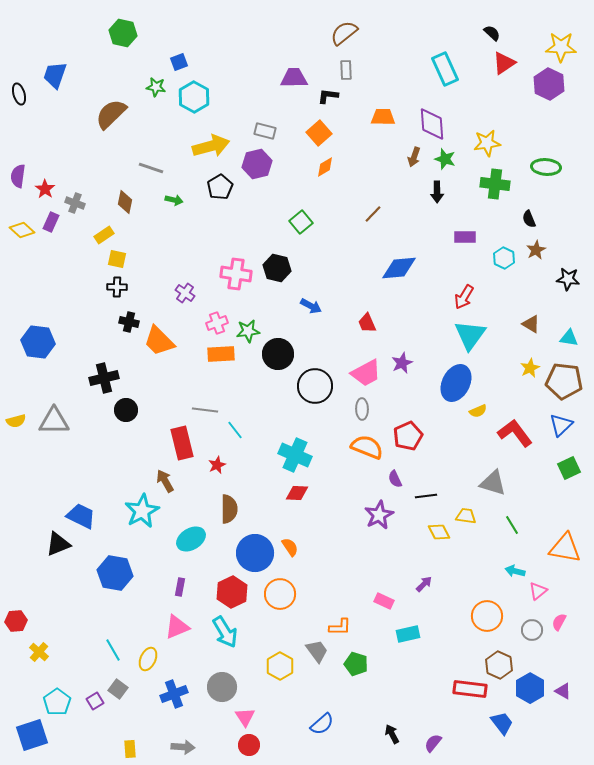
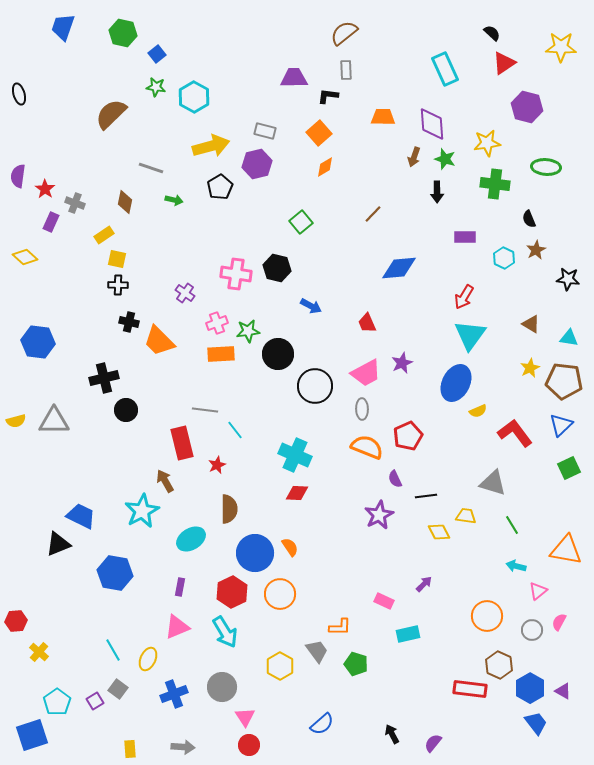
blue square at (179, 62): moved 22 px left, 8 px up; rotated 18 degrees counterclockwise
blue trapezoid at (55, 75): moved 8 px right, 48 px up
purple hexagon at (549, 84): moved 22 px left, 23 px down; rotated 12 degrees counterclockwise
yellow diamond at (22, 230): moved 3 px right, 27 px down
black cross at (117, 287): moved 1 px right, 2 px up
orange triangle at (565, 548): moved 1 px right, 2 px down
cyan arrow at (515, 571): moved 1 px right, 5 px up
blue trapezoid at (502, 723): moved 34 px right
